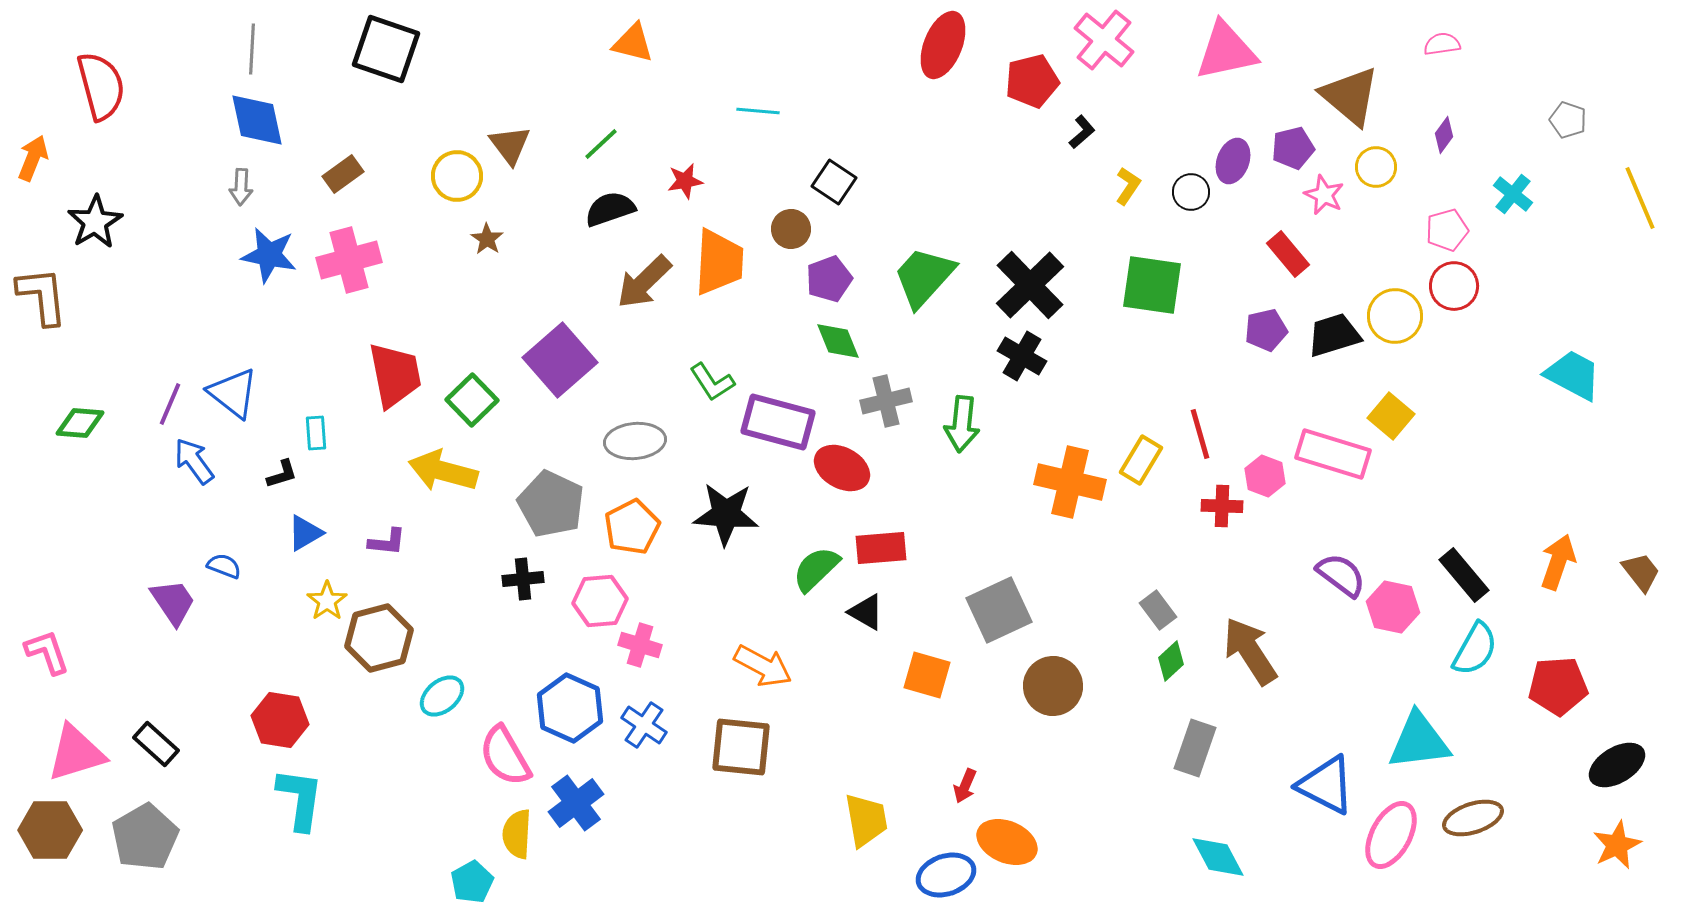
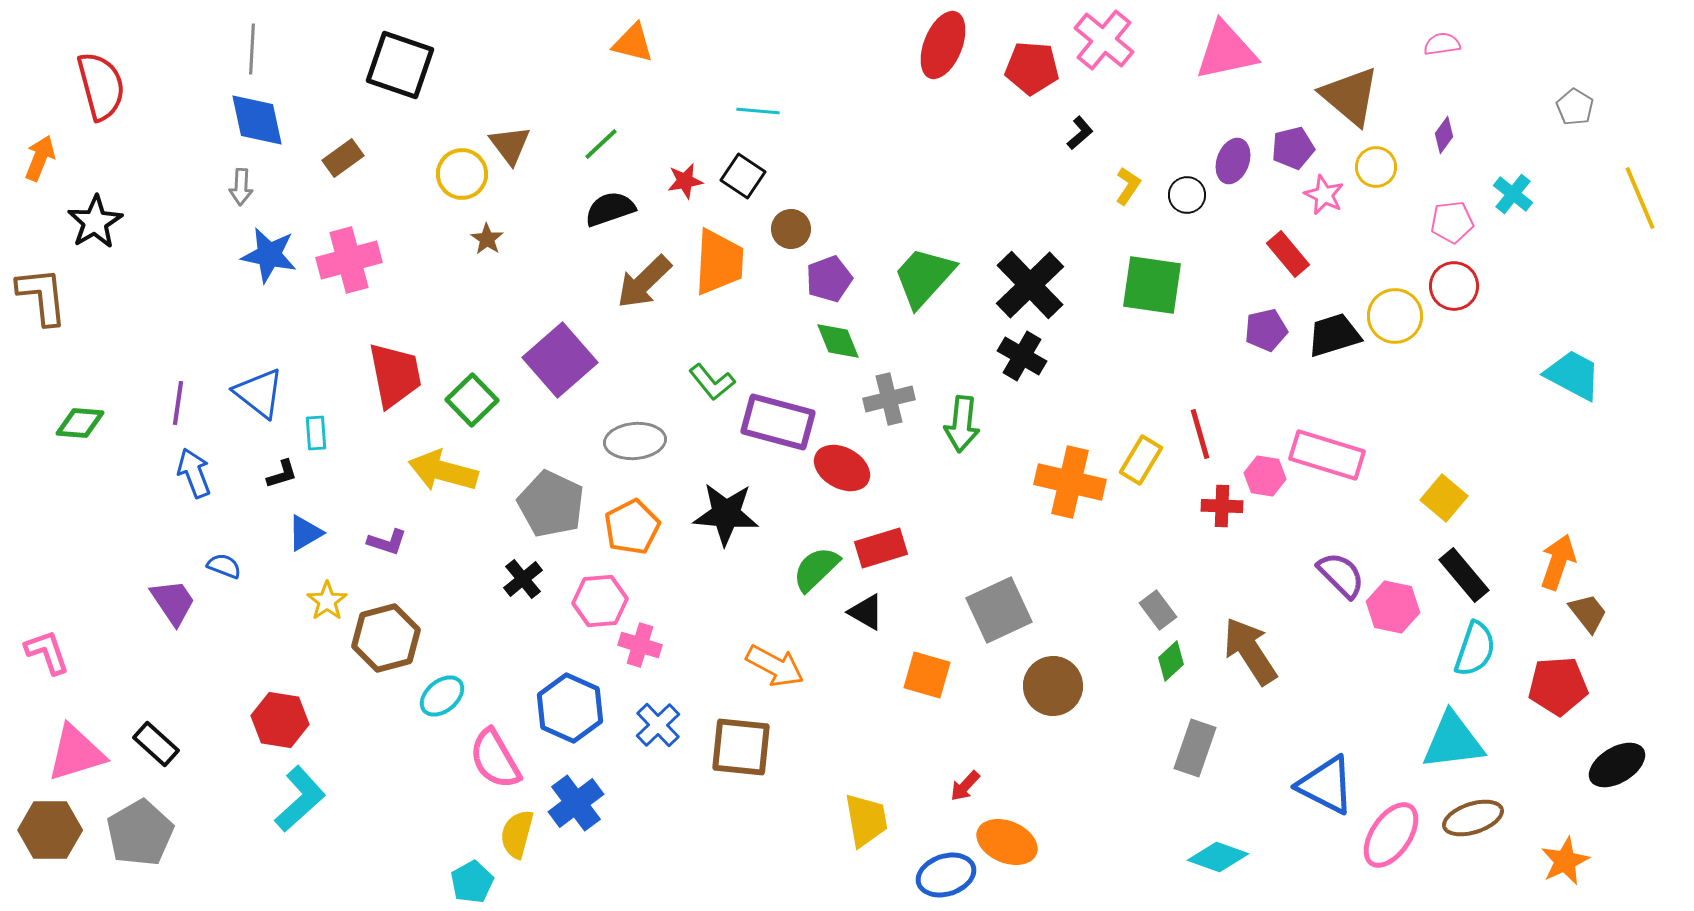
black square at (386, 49): moved 14 px right, 16 px down
red pentagon at (1032, 81): moved 13 px up; rotated 18 degrees clockwise
gray pentagon at (1568, 120): moved 7 px right, 13 px up; rotated 12 degrees clockwise
black L-shape at (1082, 132): moved 2 px left, 1 px down
orange arrow at (33, 158): moved 7 px right
brown rectangle at (343, 174): moved 16 px up
yellow circle at (457, 176): moved 5 px right, 2 px up
black square at (834, 182): moved 91 px left, 6 px up
black circle at (1191, 192): moved 4 px left, 3 px down
pink pentagon at (1447, 230): moved 5 px right, 8 px up; rotated 9 degrees clockwise
green L-shape at (712, 382): rotated 6 degrees counterclockwise
blue triangle at (233, 393): moved 26 px right
gray cross at (886, 401): moved 3 px right, 2 px up
purple line at (170, 404): moved 8 px right, 1 px up; rotated 15 degrees counterclockwise
yellow square at (1391, 416): moved 53 px right, 82 px down
pink rectangle at (1333, 454): moved 6 px left, 1 px down
blue arrow at (194, 461): moved 12 px down; rotated 15 degrees clockwise
pink hexagon at (1265, 476): rotated 12 degrees counterclockwise
purple L-shape at (387, 542): rotated 12 degrees clockwise
red rectangle at (881, 548): rotated 12 degrees counterclockwise
brown trapezoid at (1641, 572): moved 53 px left, 41 px down
purple semicircle at (1341, 575): rotated 8 degrees clockwise
black cross at (523, 579): rotated 33 degrees counterclockwise
brown hexagon at (379, 638): moved 7 px right
cyan semicircle at (1475, 649): rotated 10 degrees counterclockwise
orange arrow at (763, 666): moved 12 px right
blue cross at (644, 725): moved 14 px right; rotated 12 degrees clockwise
cyan triangle at (1419, 741): moved 34 px right
pink semicircle at (505, 756): moved 10 px left, 3 px down
red arrow at (965, 786): rotated 20 degrees clockwise
cyan L-shape at (300, 799): rotated 40 degrees clockwise
yellow semicircle at (517, 834): rotated 12 degrees clockwise
pink ellipse at (1391, 835): rotated 6 degrees clockwise
gray pentagon at (145, 837): moved 5 px left, 4 px up
orange star at (1617, 845): moved 52 px left, 16 px down
cyan diamond at (1218, 857): rotated 42 degrees counterclockwise
